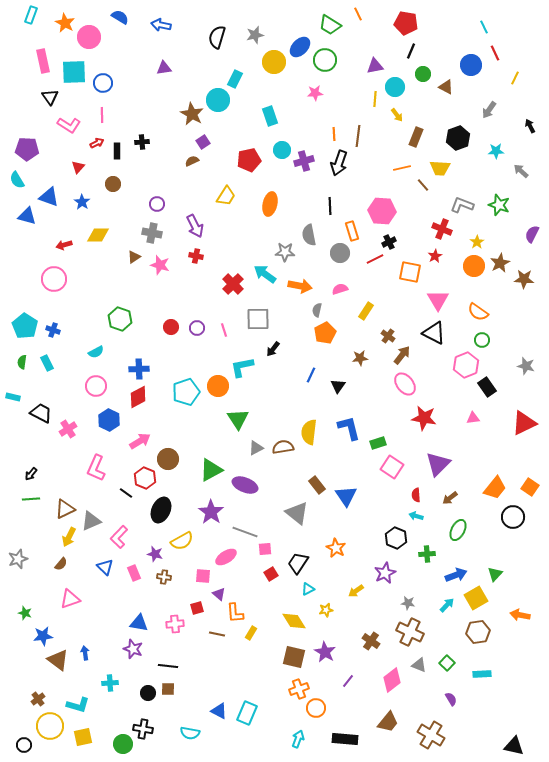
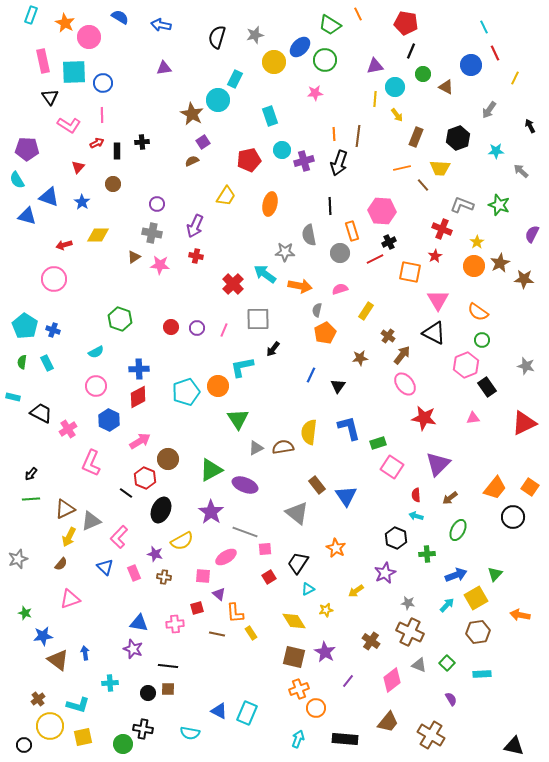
purple arrow at (195, 226): rotated 50 degrees clockwise
pink star at (160, 265): rotated 12 degrees counterclockwise
pink line at (224, 330): rotated 40 degrees clockwise
pink L-shape at (96, 468): moved 5 px left, 5 px up
red square at (271, 574): moved 2 px left, 3 px down
yellow rectangle at (251, 633): rotated 64 degrees counterclockwise
